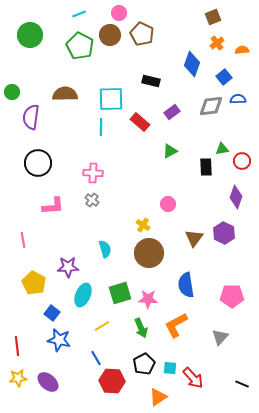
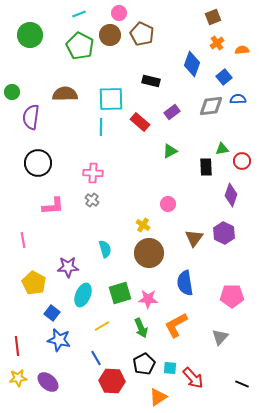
purple diamond at (236, 197): moved 5 px left, 2 px up
blue semicircle at (186, 285): moved 1 px left, 2 px up
